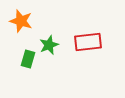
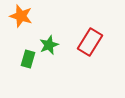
orange star: moved 5 px up
red rectangle: moved 2 px right; rotated 52 degrees counterclockwise
